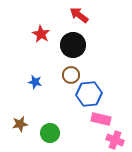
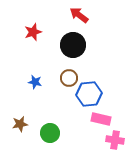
red star: moved 8 px left, 2 px up; rotated 24 degrees clockwise
brown circle: moved 2 px left, 3 px down
pink cross: rotated 12 degrees counterclockwise
